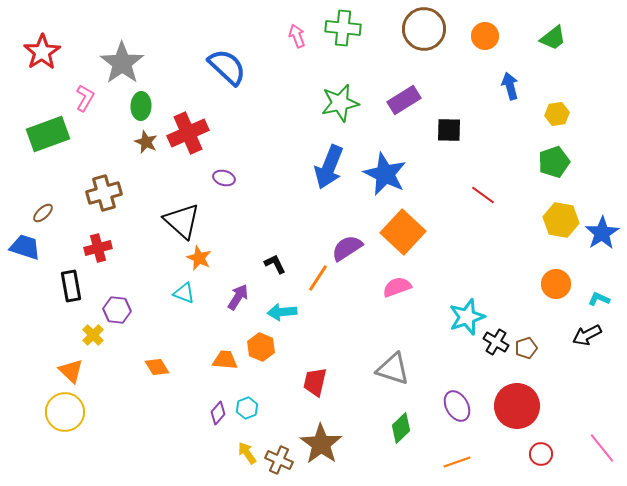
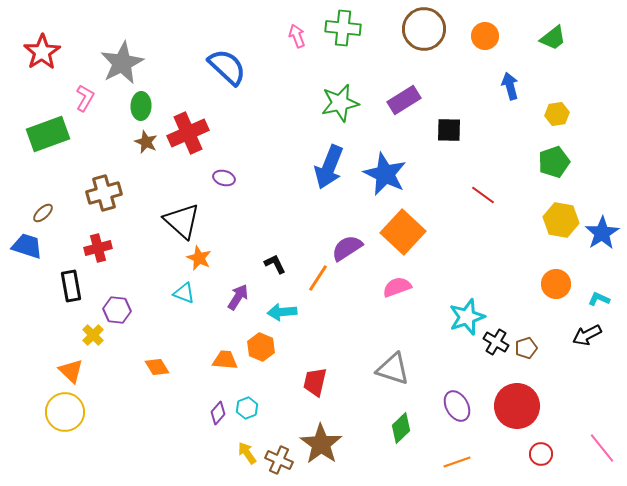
gray star at (122, 63): rotated 9 degrees clockwise
blue trapezoid at (25, 247): moved 2 px right, 1 px up
